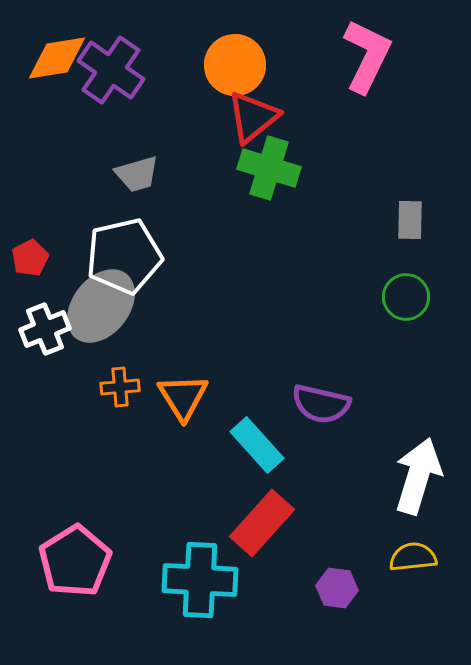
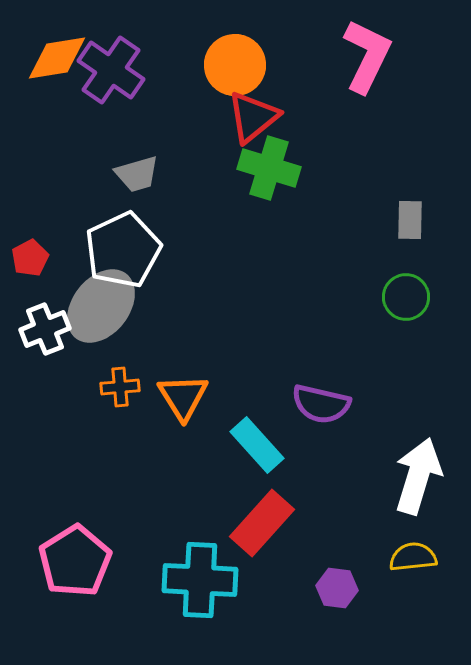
white pentagon: moved 1 px left, 6 px up; rotated 12 degrees counterclockwise
